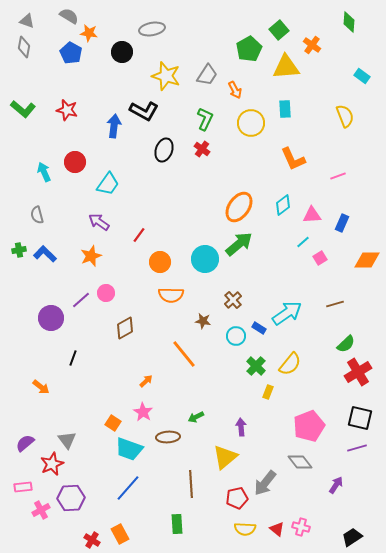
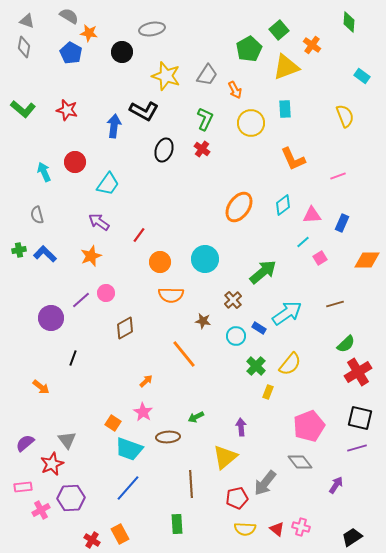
yellow triangle at (286, 67): rotated 16 degrees counterclockwise
green arrow at (239, 244): moved 24 px right, 28 px down
